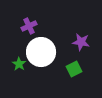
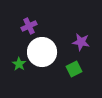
white circle: moved 1 px right
